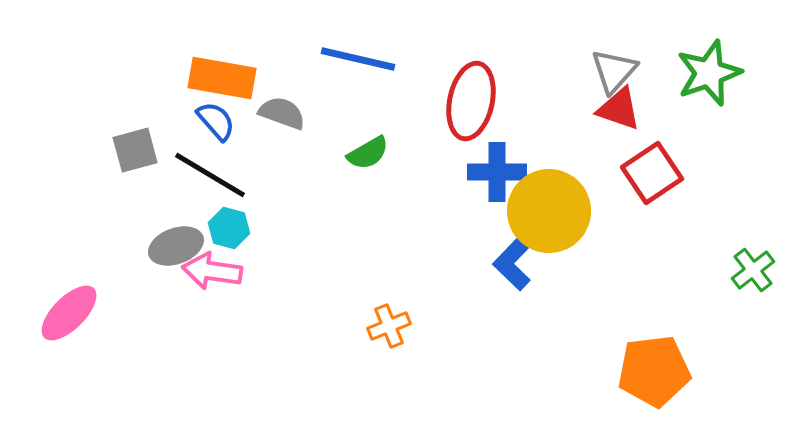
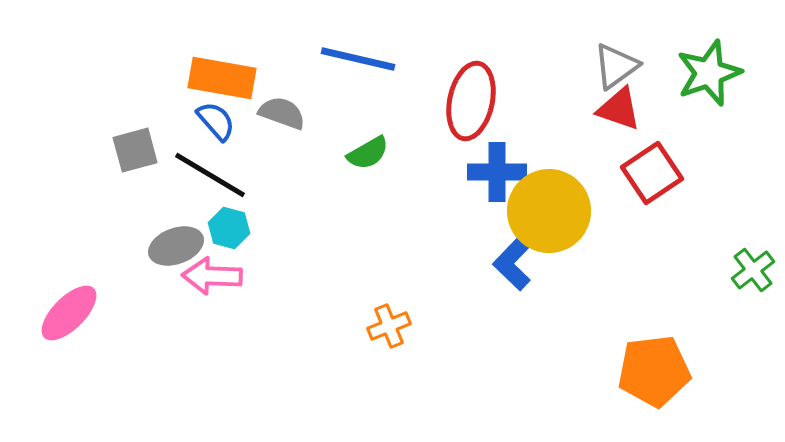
gray triangle: moved 2 px right, 5 px up; rotated 12 degrees clockwise
pink arrow: moved 5 px down; rotated 6 degrees counterclockwise
